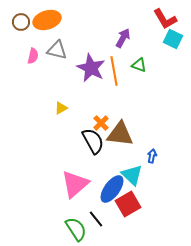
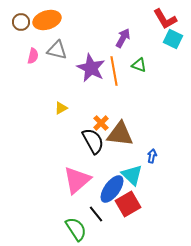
pink triangle: moved 2 px right, 4 px up
black line: moved 5 px up
